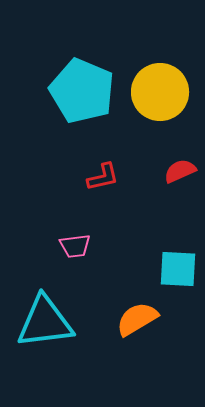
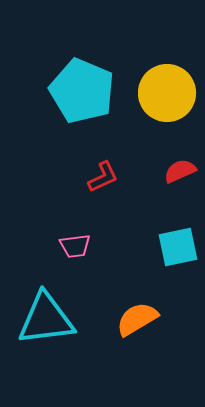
yellow circle: moved 7 px right, 1 px down
red L-shape: rotated 12 degrees counterclockwise
cyan square: moved 22 px up; rotated 15 degrees counterclockwise
cyan triangle: moved 1 px right, 3 px up
